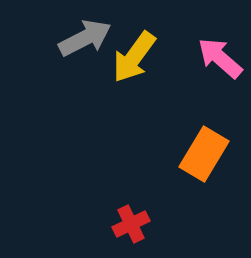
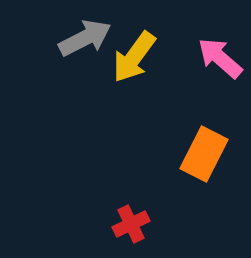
orange rectangle: rotated 4 degrees counterclockwise
